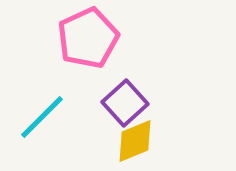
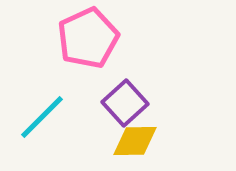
yellow diamond: rotated 21 degrees clockwise
